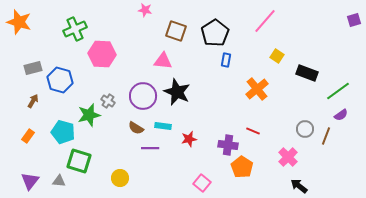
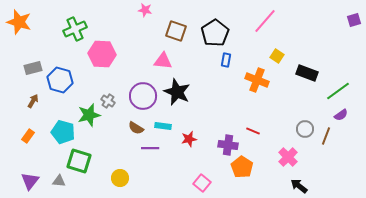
orange cross: moved 9 px up; rotated 30 degrees counterclockwise
